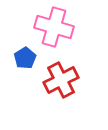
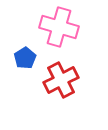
pink cross: moved 5 px right
